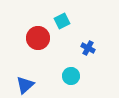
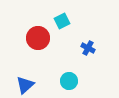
cyan circle: moved 2 px left, 5 px down
